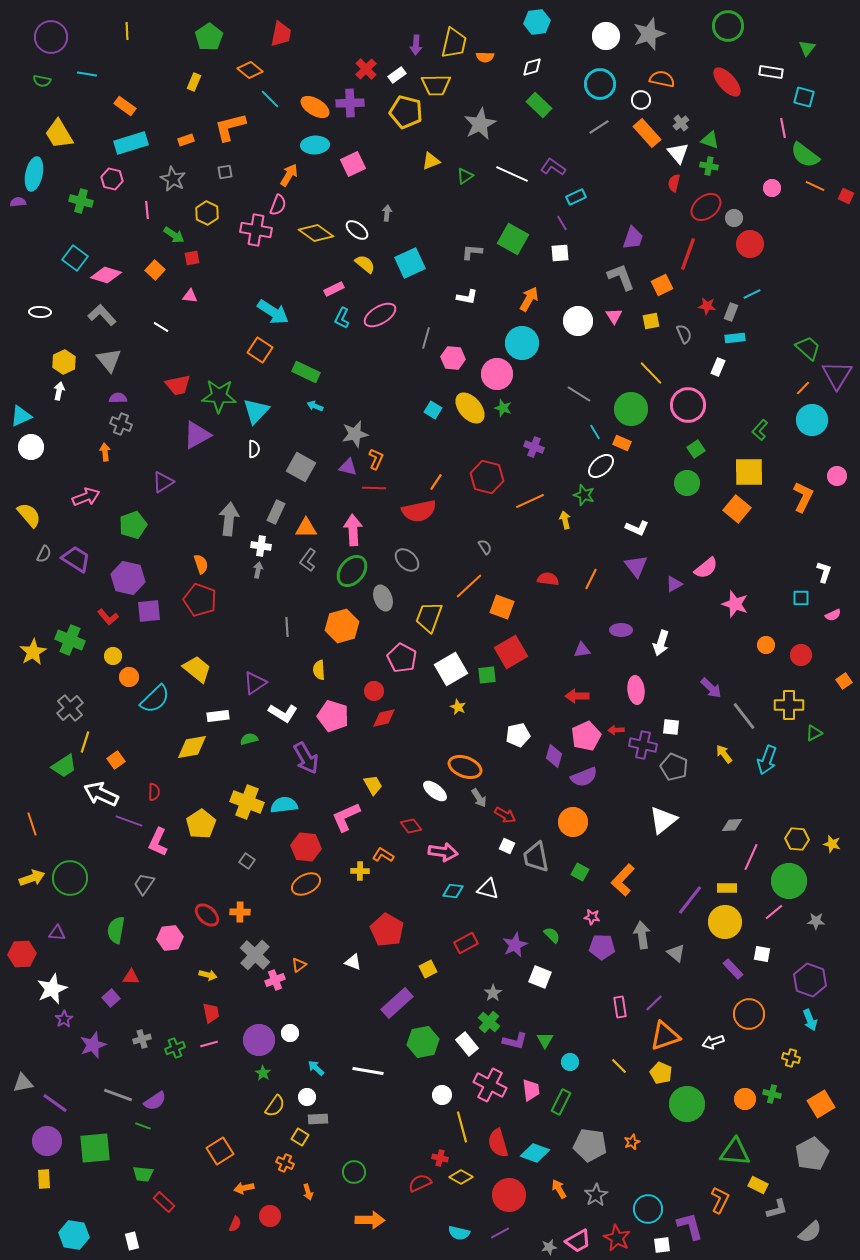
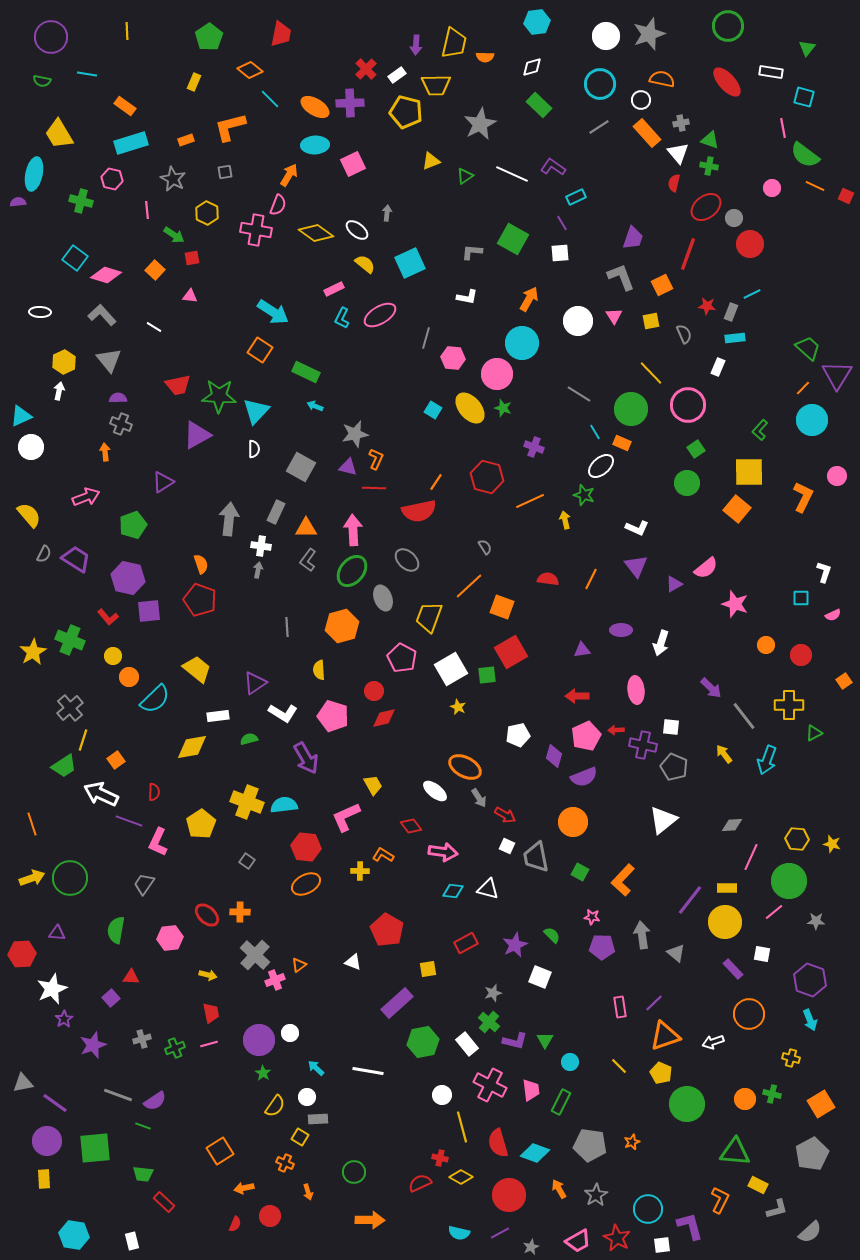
gray cross at (681, 123): rotated 28 degrees clockwise
white line at (161, 327): moved 7 px left
yellow line at (85, 742): moved 2 px left, 2 px up
orange ellipse at (465, 767): rotated 8 degrees clockwise
yellow square at (428, 969): rotated 18 degrees clockwise
gray star at (493, 993): rotated 18 degrees clockwise
gray star at (549, 1247): moved 18 px left; rotated 14 degrees counterclockwise
